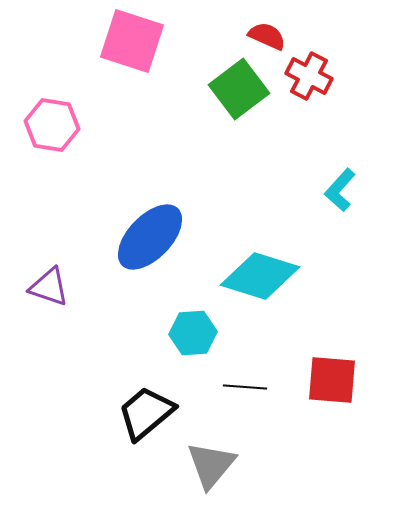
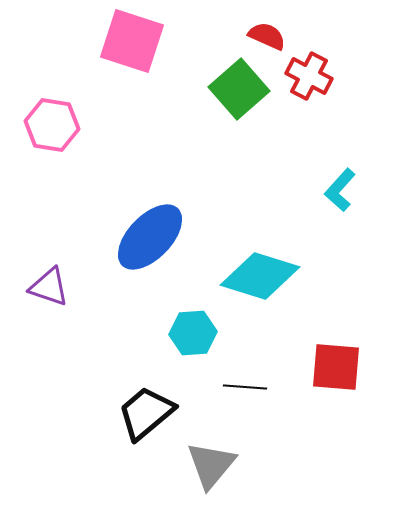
green square: rotated 4 degrees counterclockwise
red square: moved 4 px right, 13 px up
